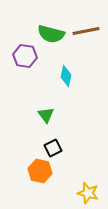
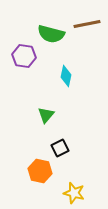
brown line: moved 1 px right, 7 px up
purple hexagon: moved 1 px left
green triangle: rotated 18 degrees clockwise
black square: moved 7 px right
yellow star: moved 14 px left
